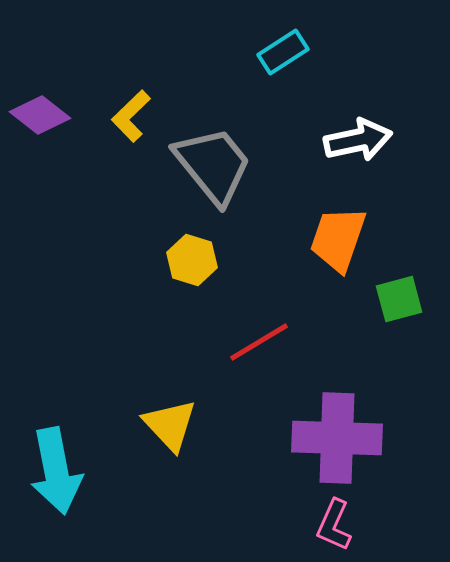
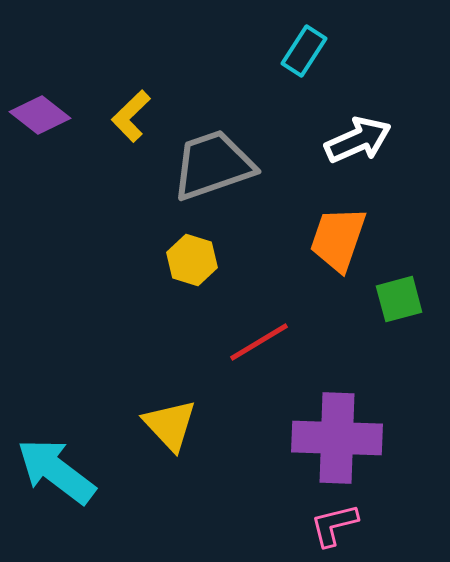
cyan rectangle: moved 21 px right, 1 px up; rotated 24 degrees counterclockwise
white arrow: rotated 12 degrees counterclockwise
gray trapezoid: rotated 70 degrees counterclockwise
cyan arrow: rotated 138 degrees clockwise
pink L-shape: rotated 52 degrees clockwise
